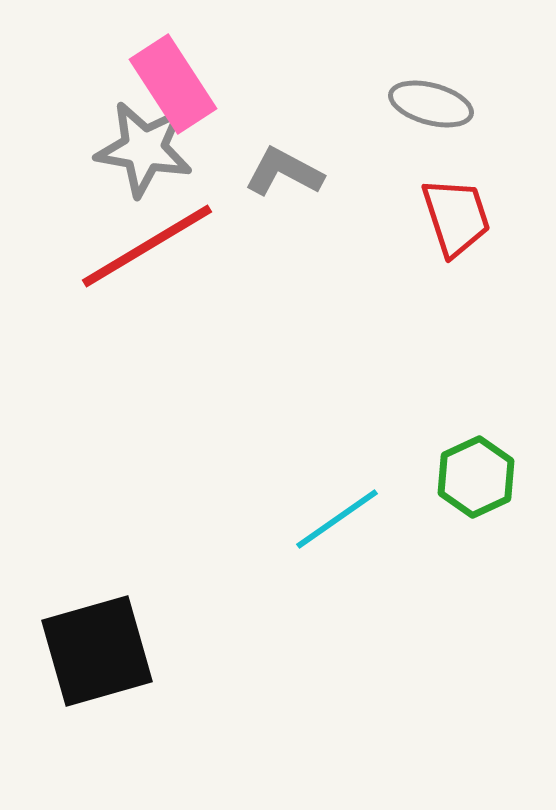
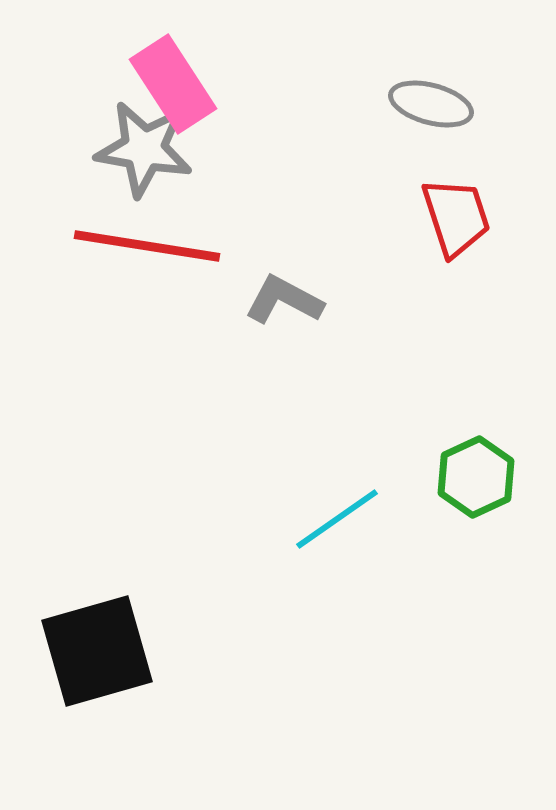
gray L-shape: moved 128 px down
red line: rotated 40 degrees clockwise
